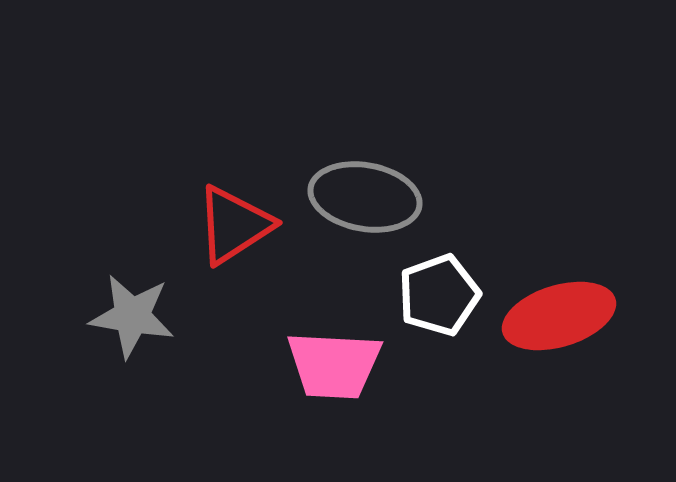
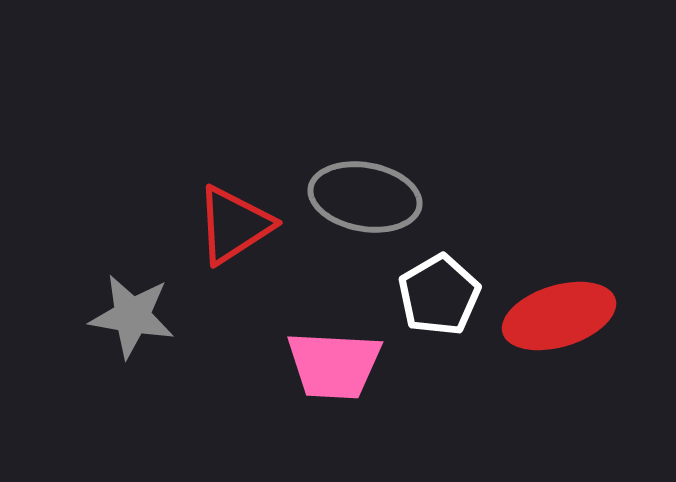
white pentagon: rotated 10 degrees counterclockwise
